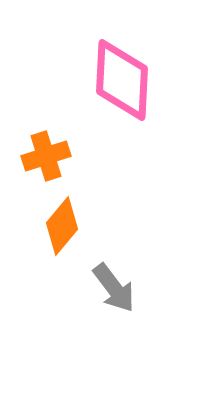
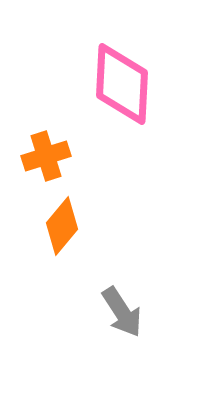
pink diamond: moved 4 px down
gray arrow: moved 8 px right, 24 px down; rotated 4 degrees clockwise
